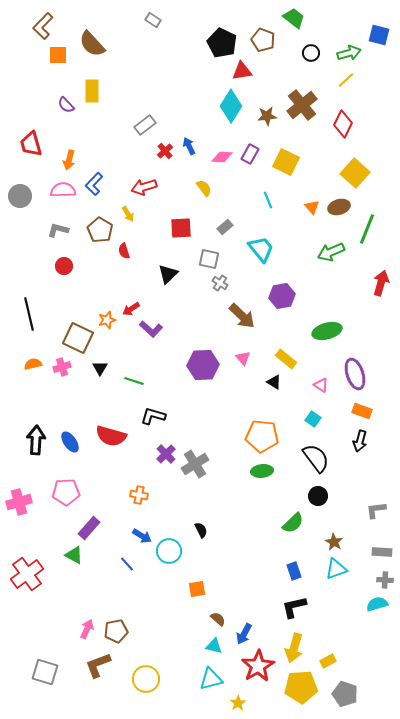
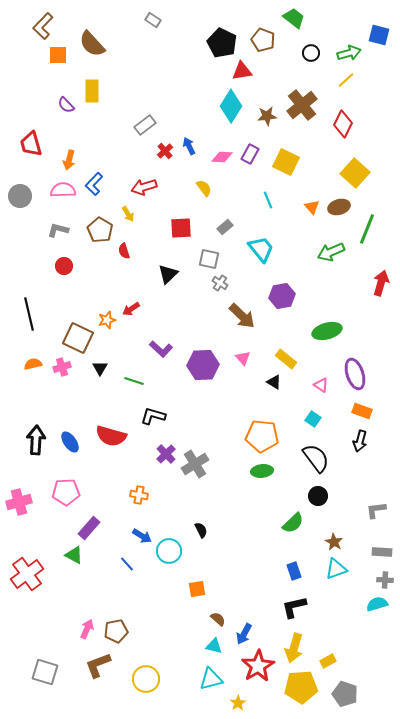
purple L-shape at (151, 329): moved 10 px right, 20 px down
